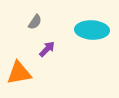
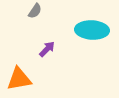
gray semicircle: moved 11 px up
orange triangle: moved 6 px down
